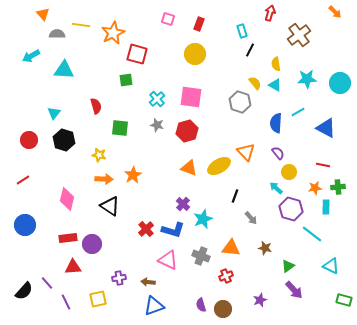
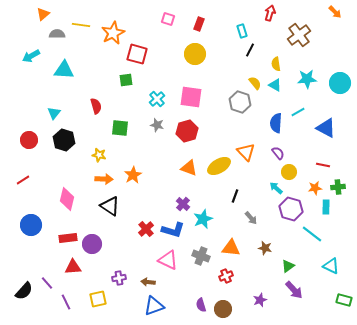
orange triangle at (43, 14): rotated 32 degrees clockwise
blue circle at (25, 225): moved 6 px right
